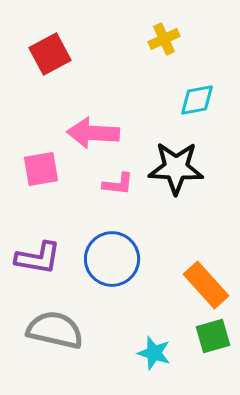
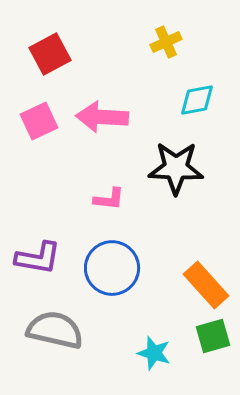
yellow cross: moved 2 px right, 3 px down
pink arrow: moved 9 px right, 16 px up
pink square: moved 2 px left, 48 px up; rotated 15 degrees counterclockwise
pink L-shape: moved 9 px left, 15 px down
blue circle: moved 9 px down
